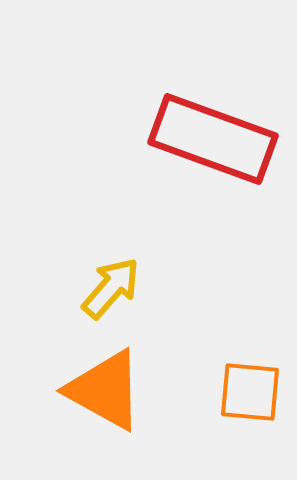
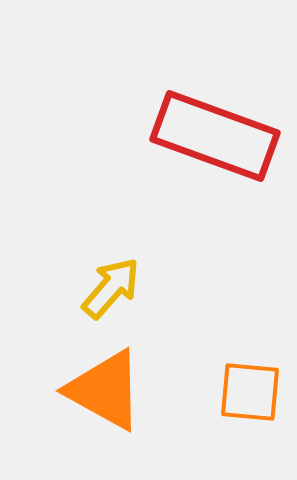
red rectangle: moved 2 px right, 3 px up
